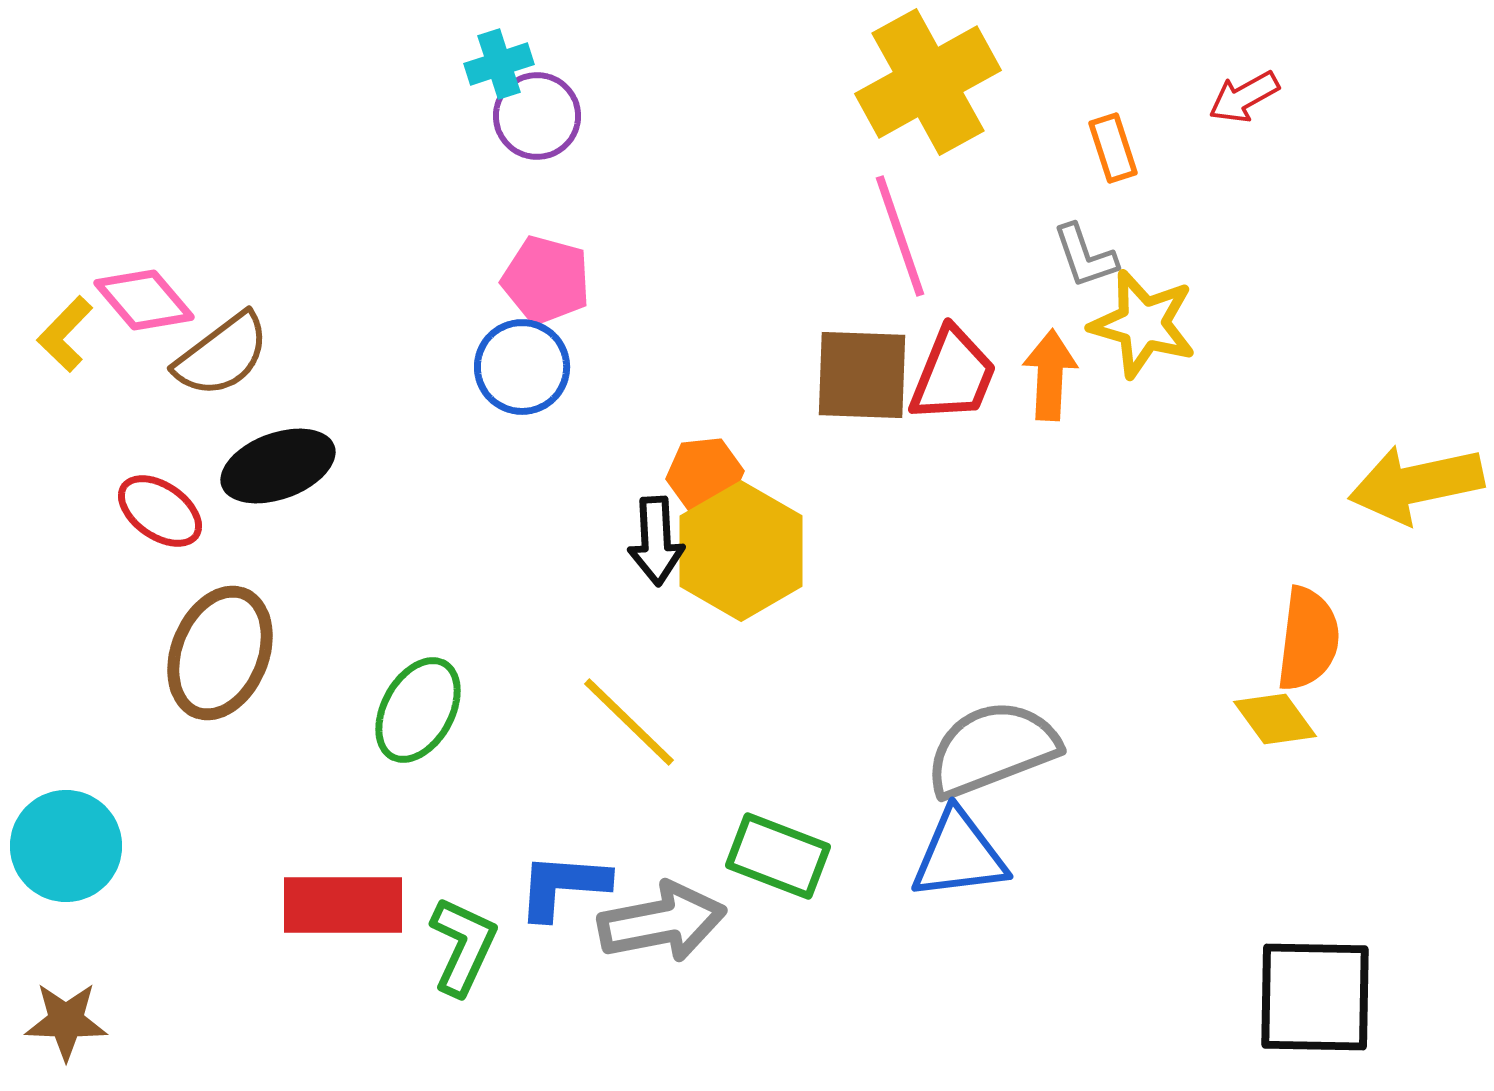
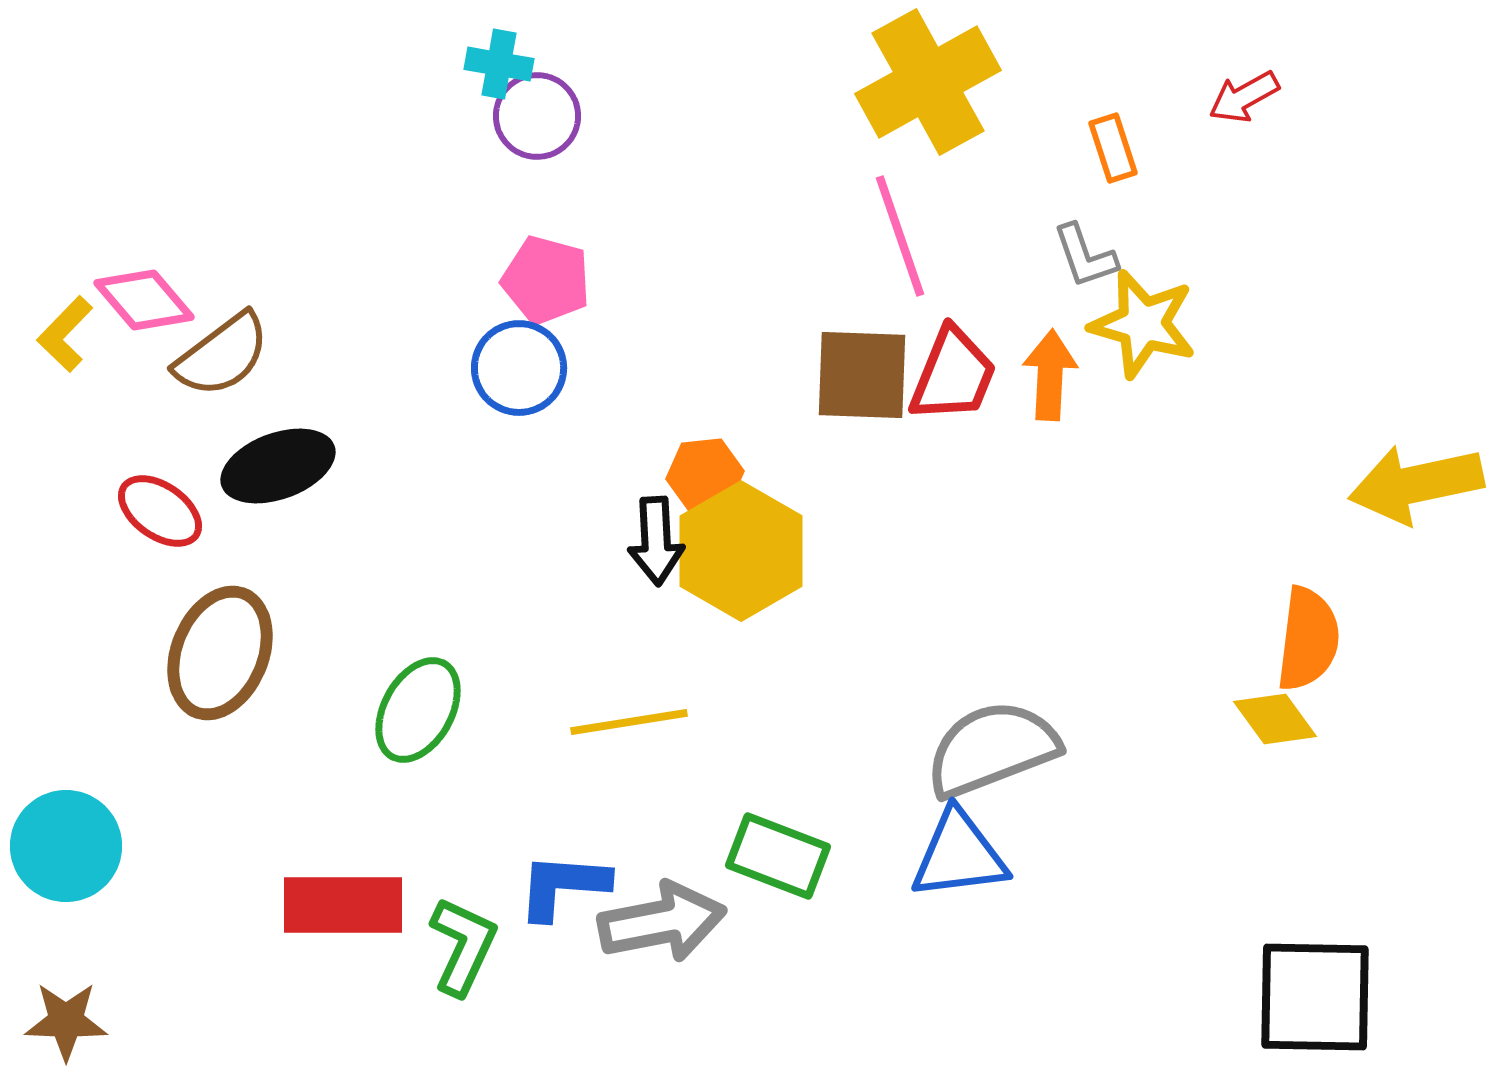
cyan cross: rotated 28 degrees clockwise
blue circle: moved 3 px left, 1 px down
yellow line: rotated 53 degrees counterclockwise
